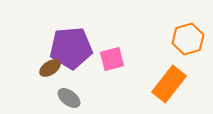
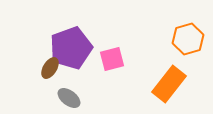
purple pentagon: rotated 15 degrees counterclockwise
brown ellipse: rotated 25 degrees counterclockwise
